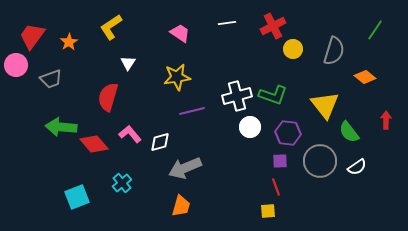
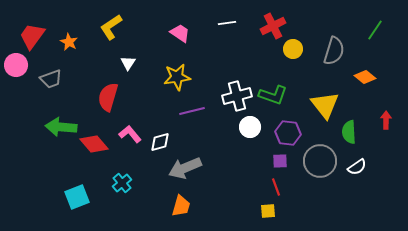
orange star: rotated 12 degrees counterclockwise
green semicircle: rotated 35 degrees clockwise
